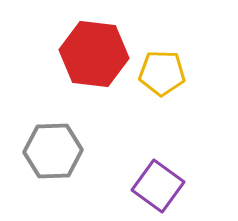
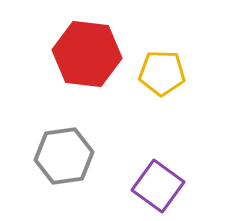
red hexagon: moved 7 px left
gray hexagon: moved 11 px right, 5 px down; rotated 6 degrees counterclockwise
